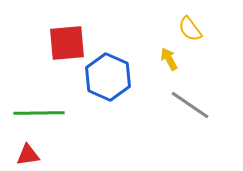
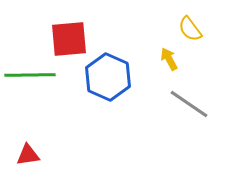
red square: moved 2 px right, 4 px up
gray line: moved 1 px left, 1 px up
green line: moved 9 px left, 38 px up
